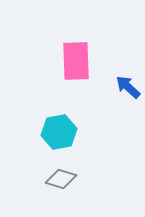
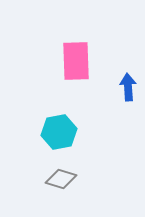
blue arrow: rotated 44 degrees clockwise
